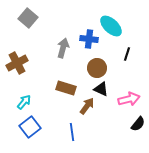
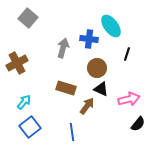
cyan ellipse: rotated 10 degrees clockwise
